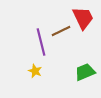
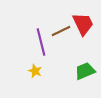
red trapezoid: moved 6 px down
green trapezoid: moved 1 px up
